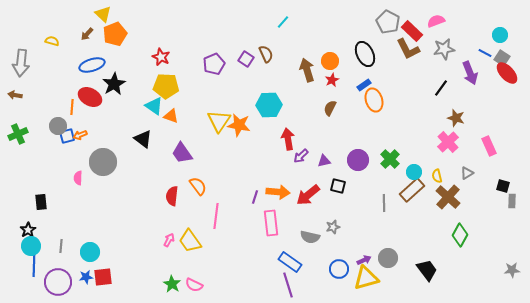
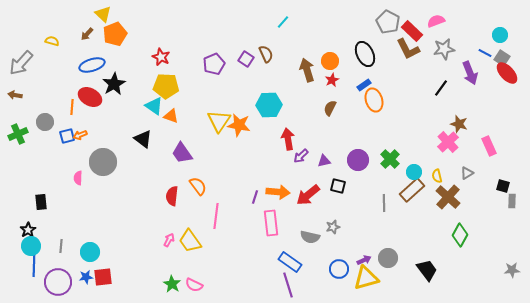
gray arrow at (21, 63): rotated 36 degrees clockwise
brown star at (456, 118): moved 3 px right, 6 px down
gray circle at (58, 126): moved 13 px left, 4 px up
